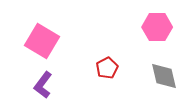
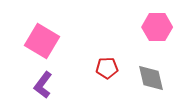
red pentagon: rotated 25 degrees clockwise
gray diamond: moved 13 px left, 2 px down
